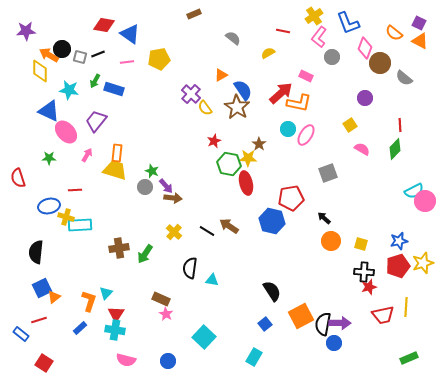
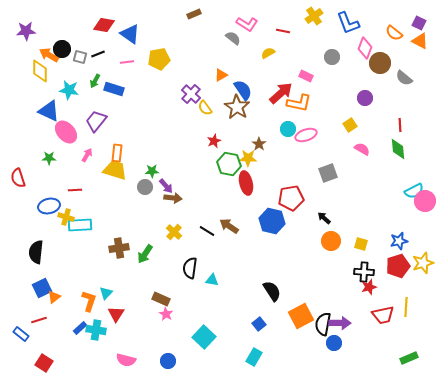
pink L-shape at (319, 37): moved 72 px left, 13 px up; rotated 95 degrees counterclockwise
pink ellipse at (306, 135): rotated 40 degrees clockwise
green diamond at (395, 149): moved 3 px right; rotated 50 degrees counterclockwise
green star at (152, 171): rotated 24 degrees counterclockwise
blue square at (265, 324): moved 6 px left
cyan cross at (115, 330): moved 19 px left
